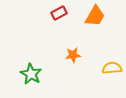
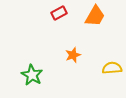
orange star: rotated 14 degrees counterclockwise
green star: moved 1 px right, 1 px down
